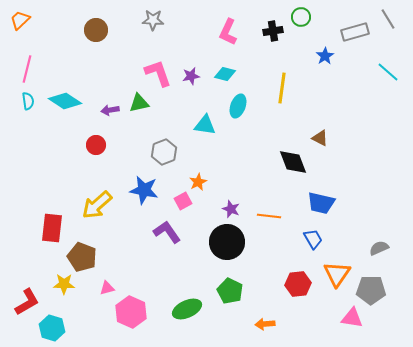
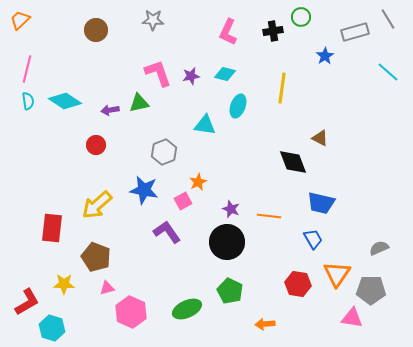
brown pentagon at (82, 257): moved 14 px right
red hexagon at (298, 284): rotated 15 degrees clockwise
